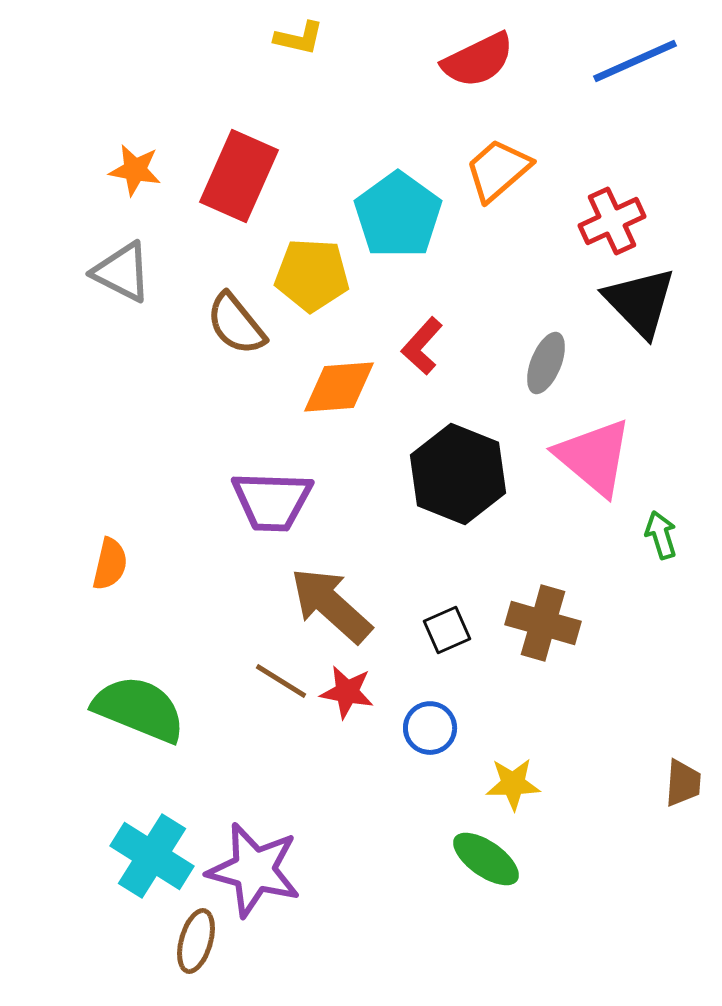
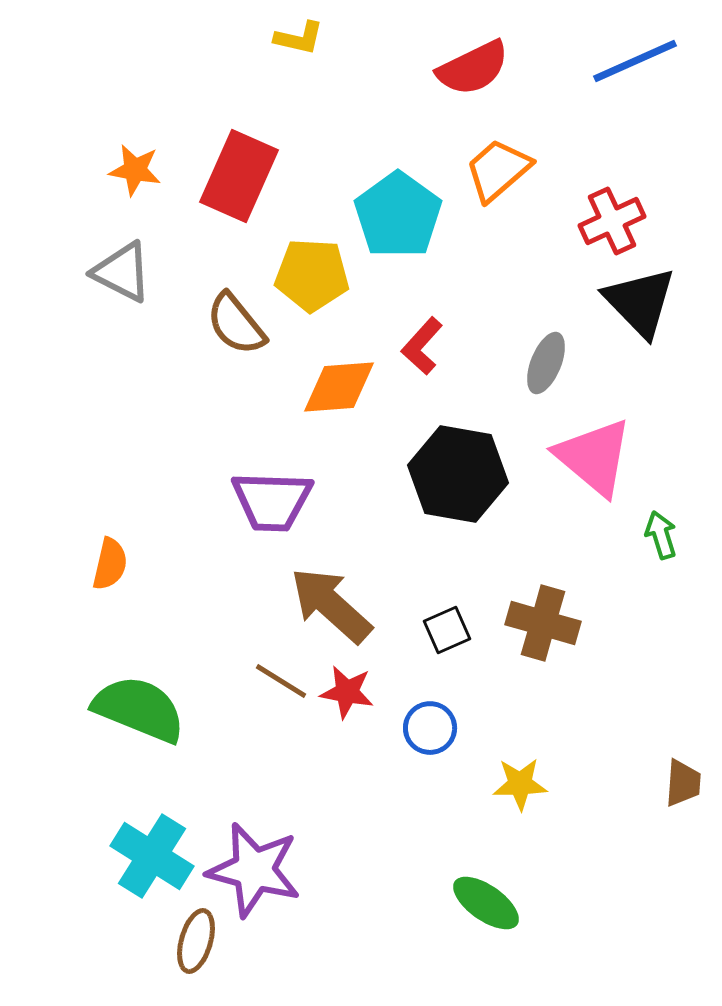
red semicircle: moved 5 px left, 8 px down
black hexagon: rotated 12 degrees counterclockwise
yellow star: moved 7 px right
green ellipse: moved 44 px down
